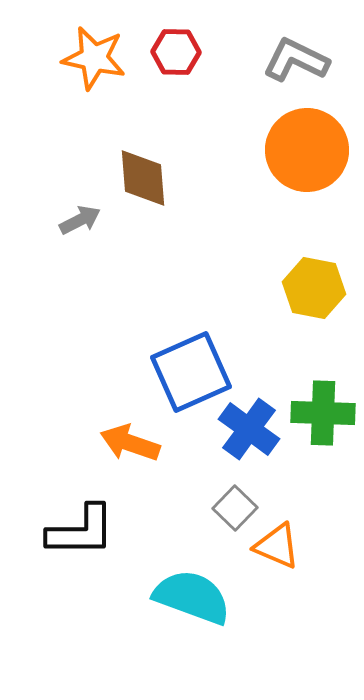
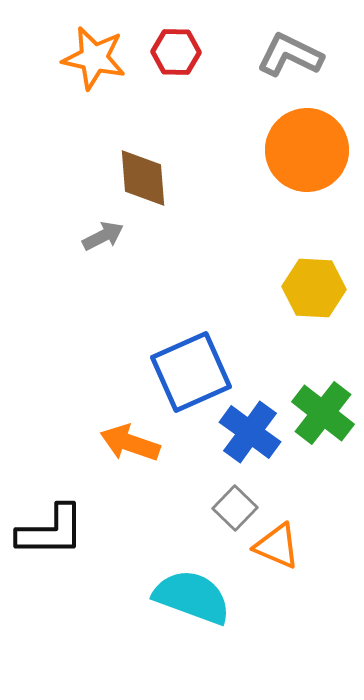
gray L-shape: moved 6 px left, 5 px up
gray arrow: moved 23 px right, 16 px down
yellow hexagon: rotated 8 degrees counterclockwise
green cross: rotated 36 degrees clockwise
blue cross: moved 1 px right, 3 px down
black L-shape: moved 30 px left
